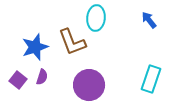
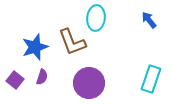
purple square: moved 3 px left
purple circle: moved 2 px up
